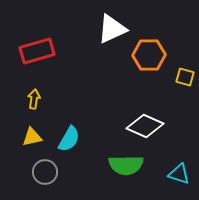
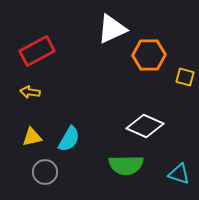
red rectangle: rotated 12 degrees counterclockwise
yellow arrow: moved 4 px left, 7 px up; rotated 90 degrees counterclockwise
